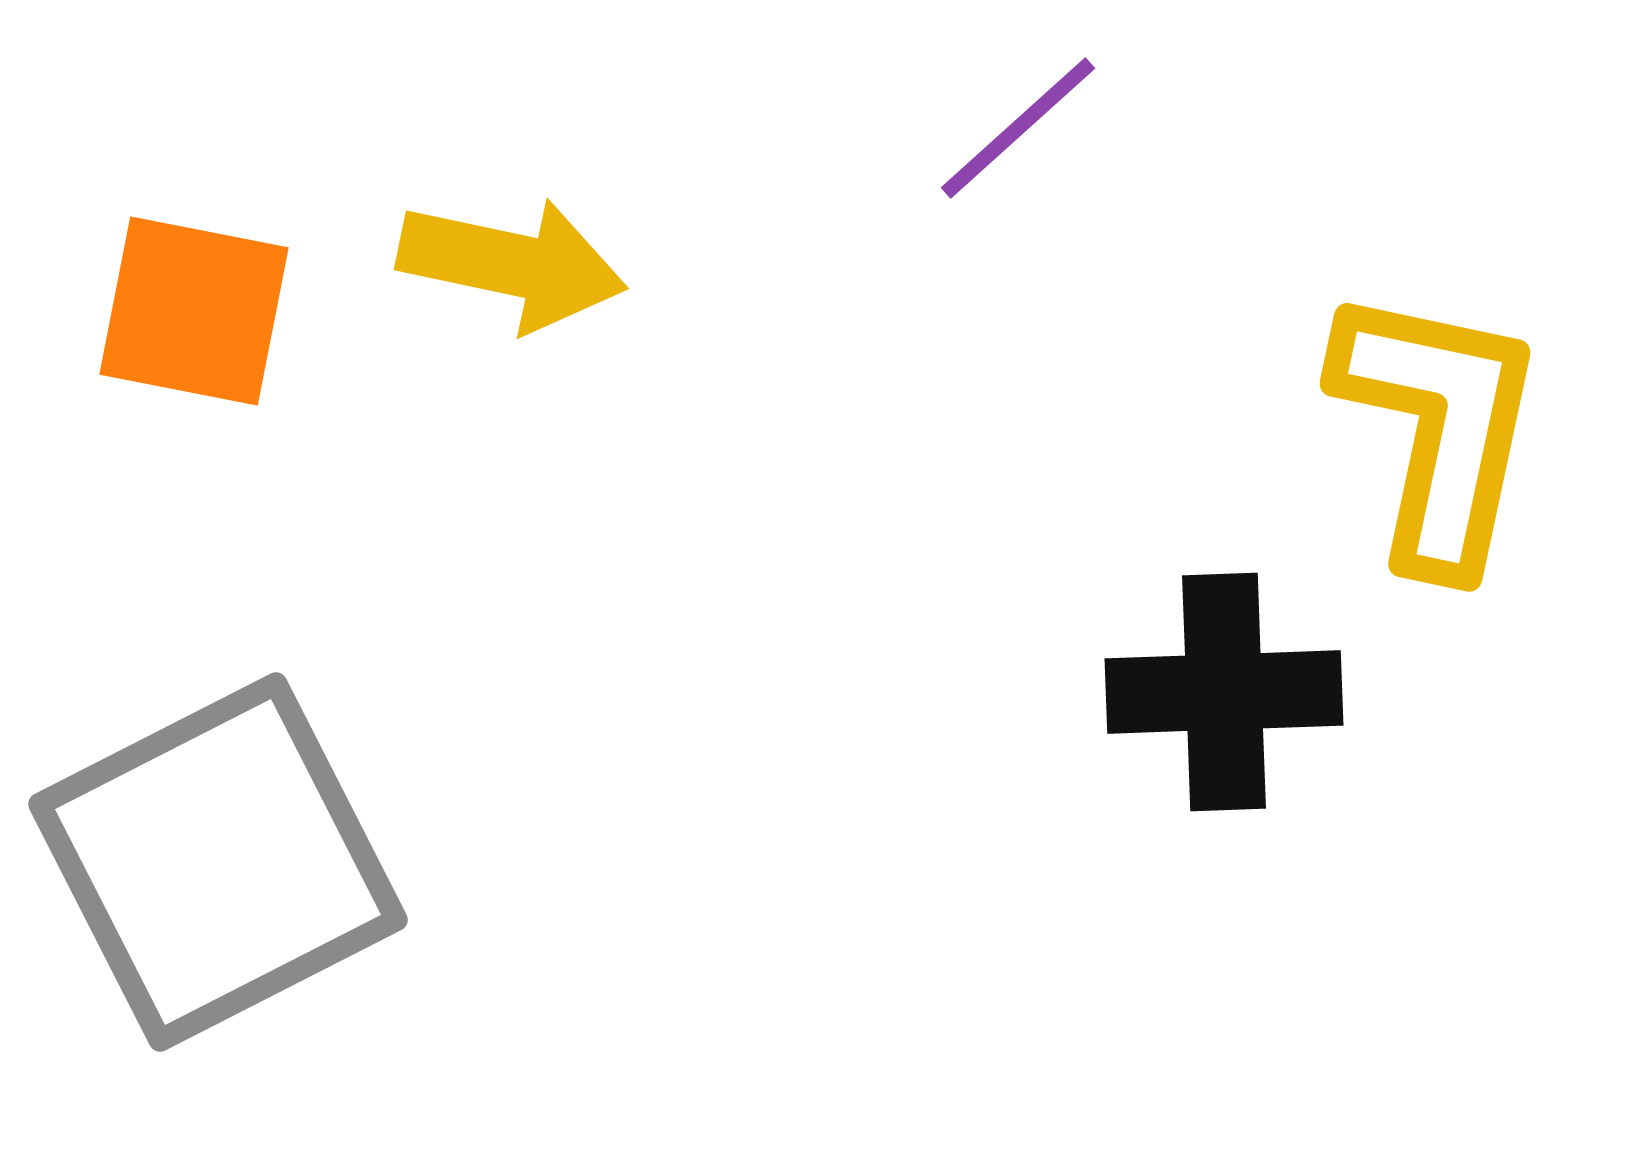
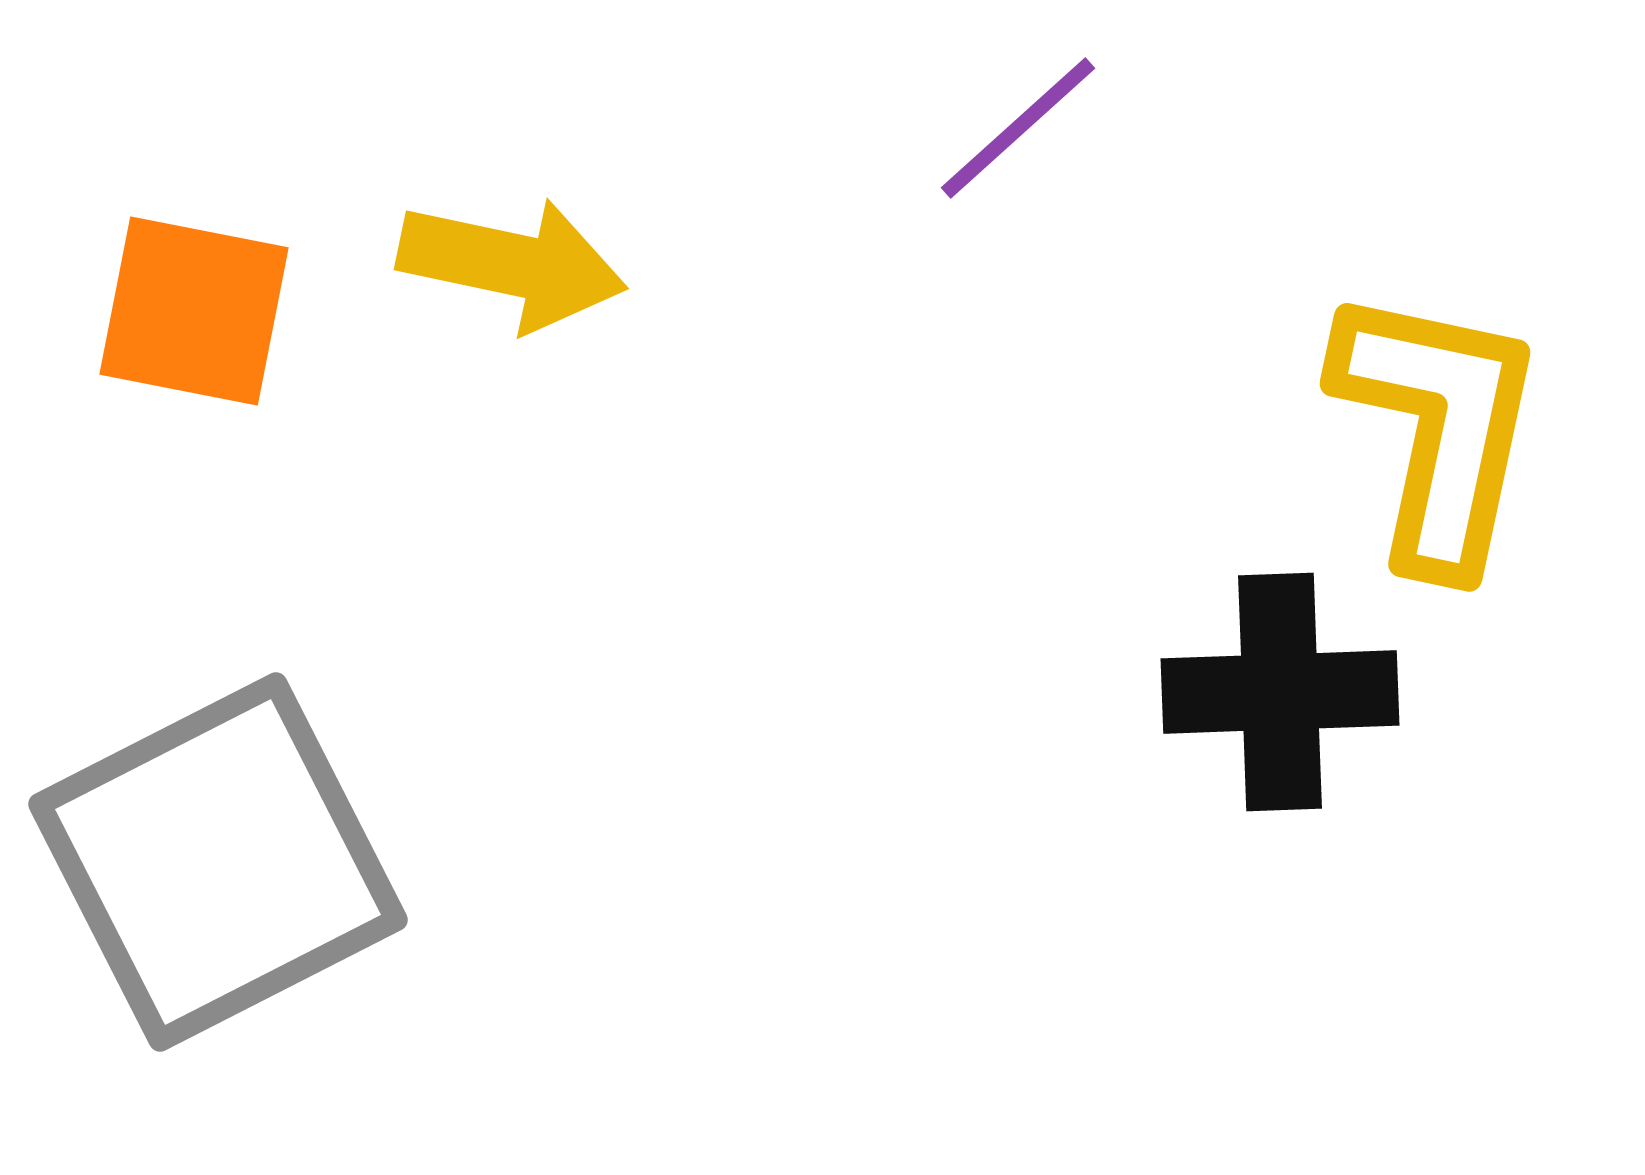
black cross: moved 56 px right
